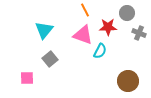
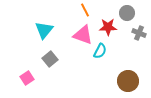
pink square: rotated 32 degrees counterclockwise
